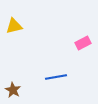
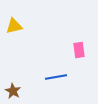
pink rectangle: moved 4 px left, 7 px down; rotated 70 degrees counterclockwise
brown star: moved 1 px down
